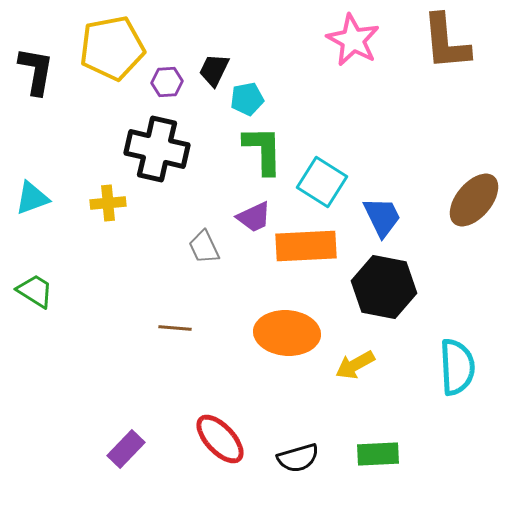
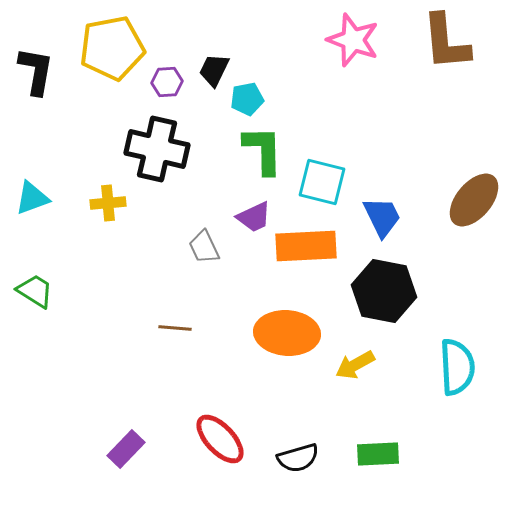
pink star: rotated 8 degrees counterclockwise
cyan square: rotated 18 degrees counterclockwise
black hexagon: moved 4 px down
